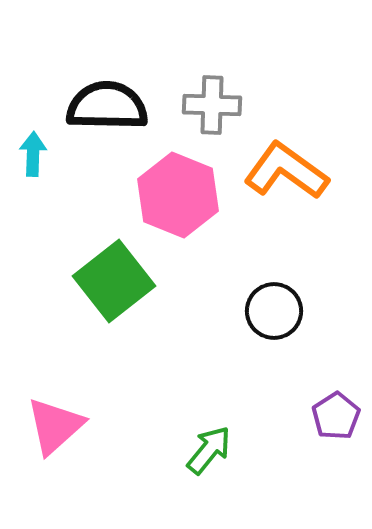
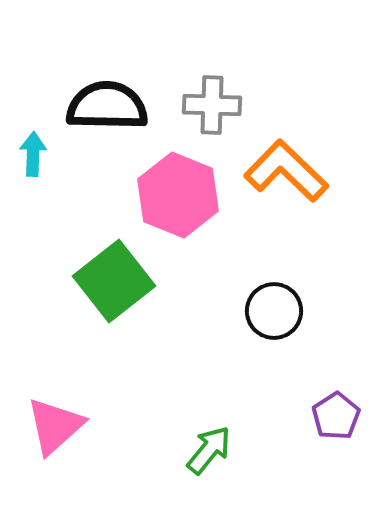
orange L-shape: rotated 8 degrees clockwise
